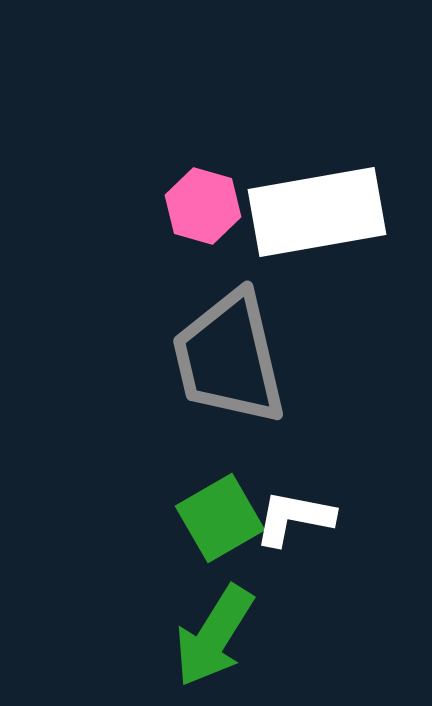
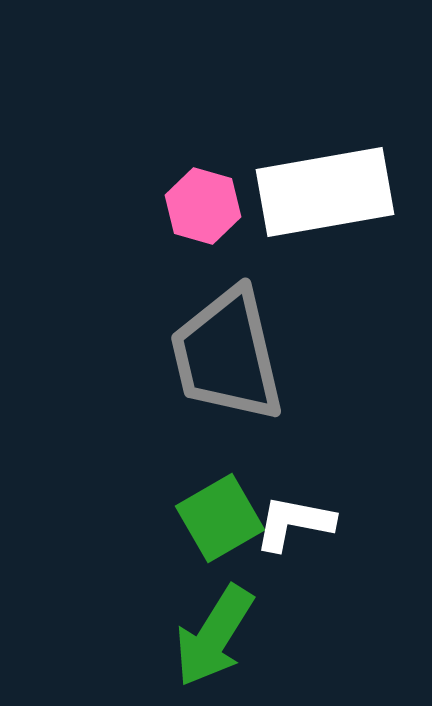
white rectangle: moved 8 px right, 20 px up
gray trapezoid: moved 2 px left, 3 px up
white L-shape: moved 5 px down
